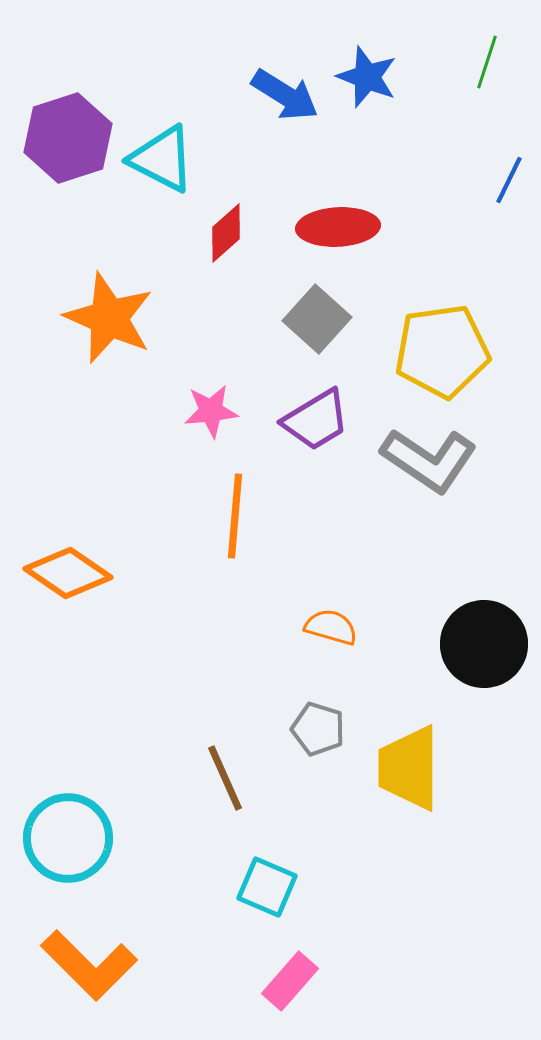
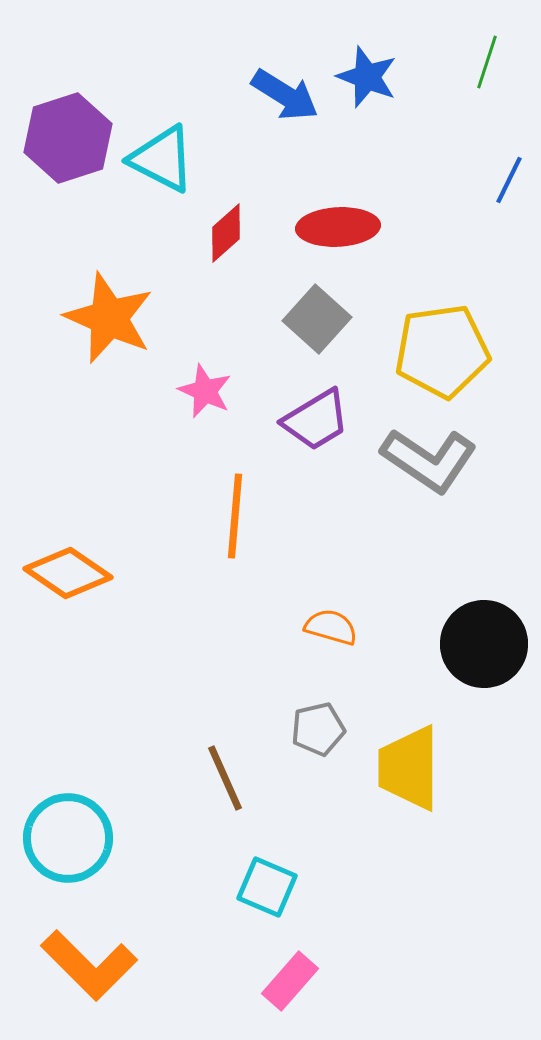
pink star: moved 6 px left, 20 px up; rotated 30 degrees clockwise
gray pentagon: rotated 30 degrees counterclockwise
